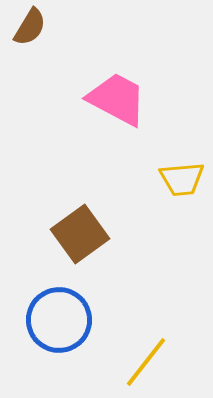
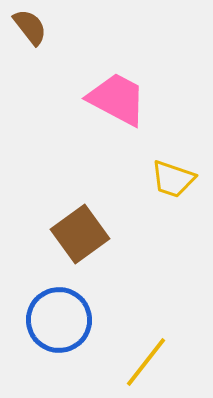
brown semicircle: rotated 69 degrees counterclockwise
yellow trapezoid: moved 9 px left; rotated 24 degrees clockwise
